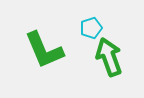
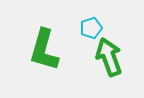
green L-shape: rotated 39 degrees clockwise
